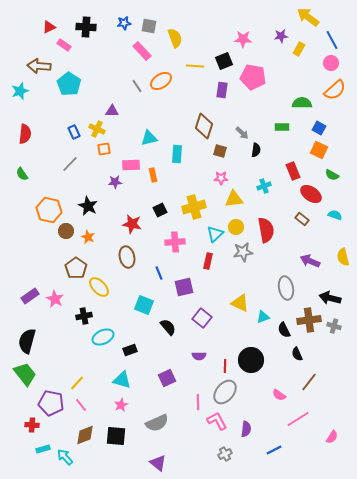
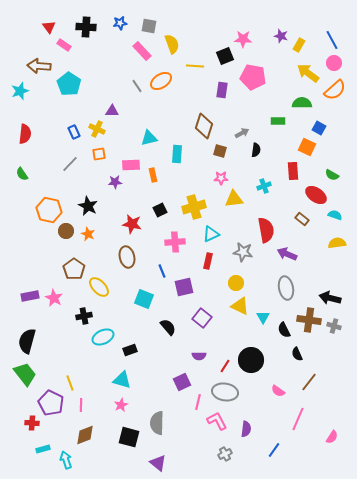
yellow arrow at (308, 17): moved 56 px down
blue star at (124, 23): moved 4 px left
red triangle at (49, 27): rotated 40 degrees counterclockwise
purple star at (281, 36): rotated 24 degrees clockwise
yellow semicircle at (175, 38): moved 3 px left, 6 px down
yellow rectangle at (299, 49): moved 4 px up
black square at (224, 61): moved 1 px right, 5 px up
pink circle at (331, 63): moved 3 px right
green rectangle at (282, 127): moved 4 px left, 6 px up
gray arrow at (242, 133): rotated 72 degrees counterclockwise
orange square at (104, 149): moved 5 px left, 5 px down
orange square at (319, 150): moved 12 px left, 3 px up
red rectangle at (293, 171): rotated 18 degrees clockwise
red ellipse at (311, 194): moved 5 px right, 1 px down
yellow circle at (236, 227): moved 56 px down
cyan triangle at (215, 234): moved 4 px left; rotated 18 degrees clockwise
orange star at (88, 237): moved 3 px up
gray star at (243, 252): rotated 18 degrees clockwise
yellow semicircle at (343, 257): moved 6 px left, 14 px up; rotated 96 degrees clockwise
purple arrow at (310, 261): moved 23 px left, 7 px up
brown pentagon at (76, 268): moved 2 px left, 1 px down
blue line at (159, 273): moved 3 px right, 2 px up
purple rectangle at (30, 296): rotated 24 degrees clockwise
pink star at (55, 299): moved 1 px left, 1 px up
yellow triangle at (240, 303): moved 3 px down
cyan square at (144, 305): moved 6 px up
cyan triangle at (263, 317): rotated 40 degrees counterclockwise
brown cross at (309, 320): rotated 15 degrees clockwise
red line at (225, 366): rotated 32 degrees clockwise
purple square at (167, 378): moved 15 px right, 4 px down
yellow line at (77, 383): moved 7 px left; rotated 63 degrees counterclockwise
gray ellipse at (225, 392): rotated 60 degrees clockwise
pink semicircle at (279, 395): moved 1 px left, 4 px up
pink line at (198, 402): rotated 14 degrees clockwise
purple pentagon at (51, 403): rotated 15 degrees clockwise
pink line at (81, 405): rotated 40 degrees clockwise
pink line at (298, 419): rotated 35 degrees counterclockwise
gray semicircle at (157, 423): rotated 115 degrees clockwise
red cross at (32, 425): moved 2 px up
black square at (116, 436): moved 13 px right, 1 px down; rotated 10 degrees clockwise
blue line at (274, 450): rotated 28 degrees counterclockwise
cyan arrow at (65, 457): moved 1 px right, 3 px down; rotated 24 degrees clockwise
